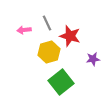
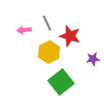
yellow hexagon: rotated 10 degrees counterclockwise
